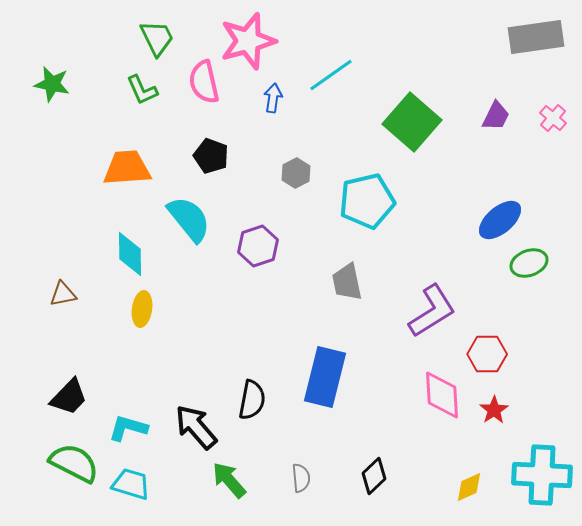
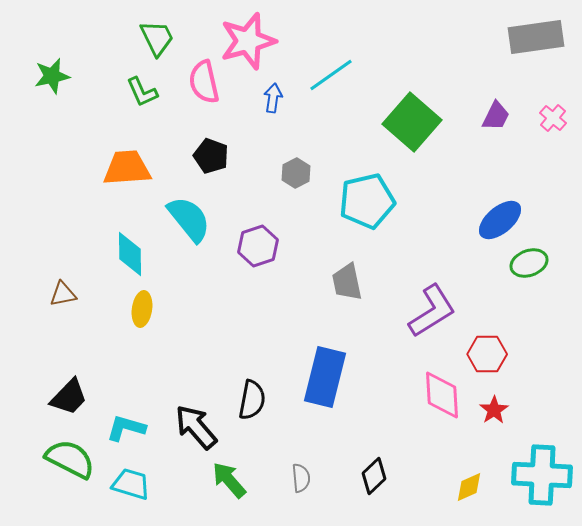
green star: moved 8 px up; rotated 24 degrees counterclockwise
green L-shape: moved 2 px down
cyan L-shape: moved 2 px left
green semicircle: moved 4 px left, 4 px up
